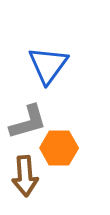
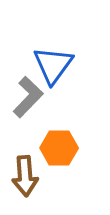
blue triangle: moved 5 px right
gray L-shape: moved 25 px up; rotated 30 degrees counterclockwise
